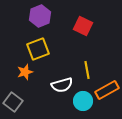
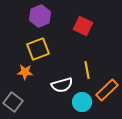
orange star: rotated 21 degrees clockwise
orange rectangle: rotated 15 degrees counterclockwise
cyan circle: moved 1 px left, 1 px down
